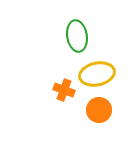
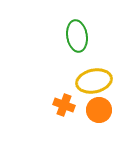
yellow ellipse: moved 3 px left, 7 px down
orange cross: moved 15 px down
